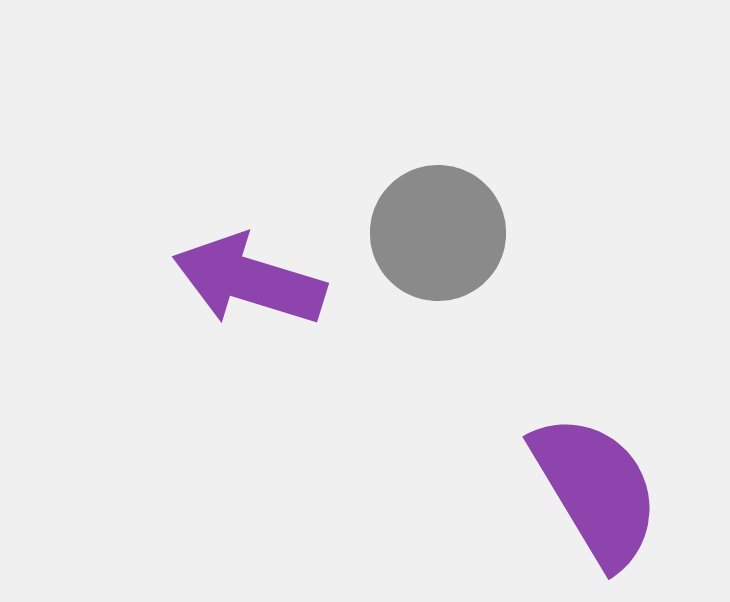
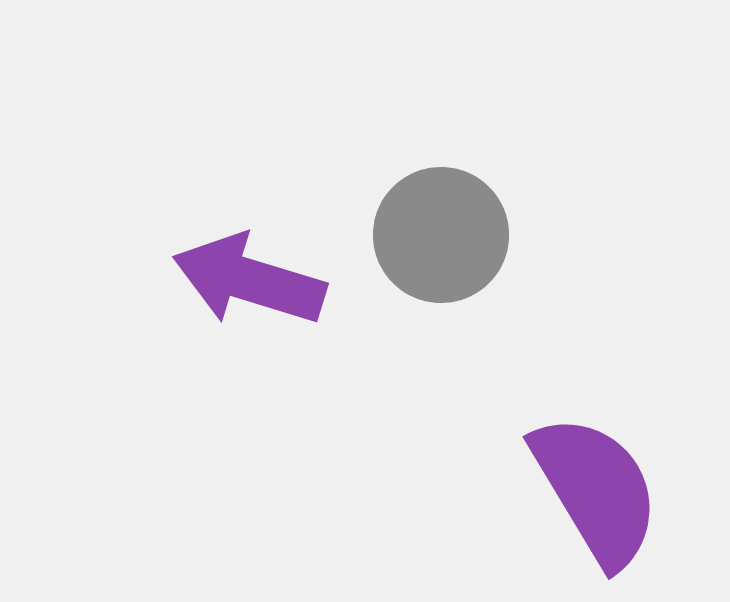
gray circle: moved 3 px right, 2 px down
